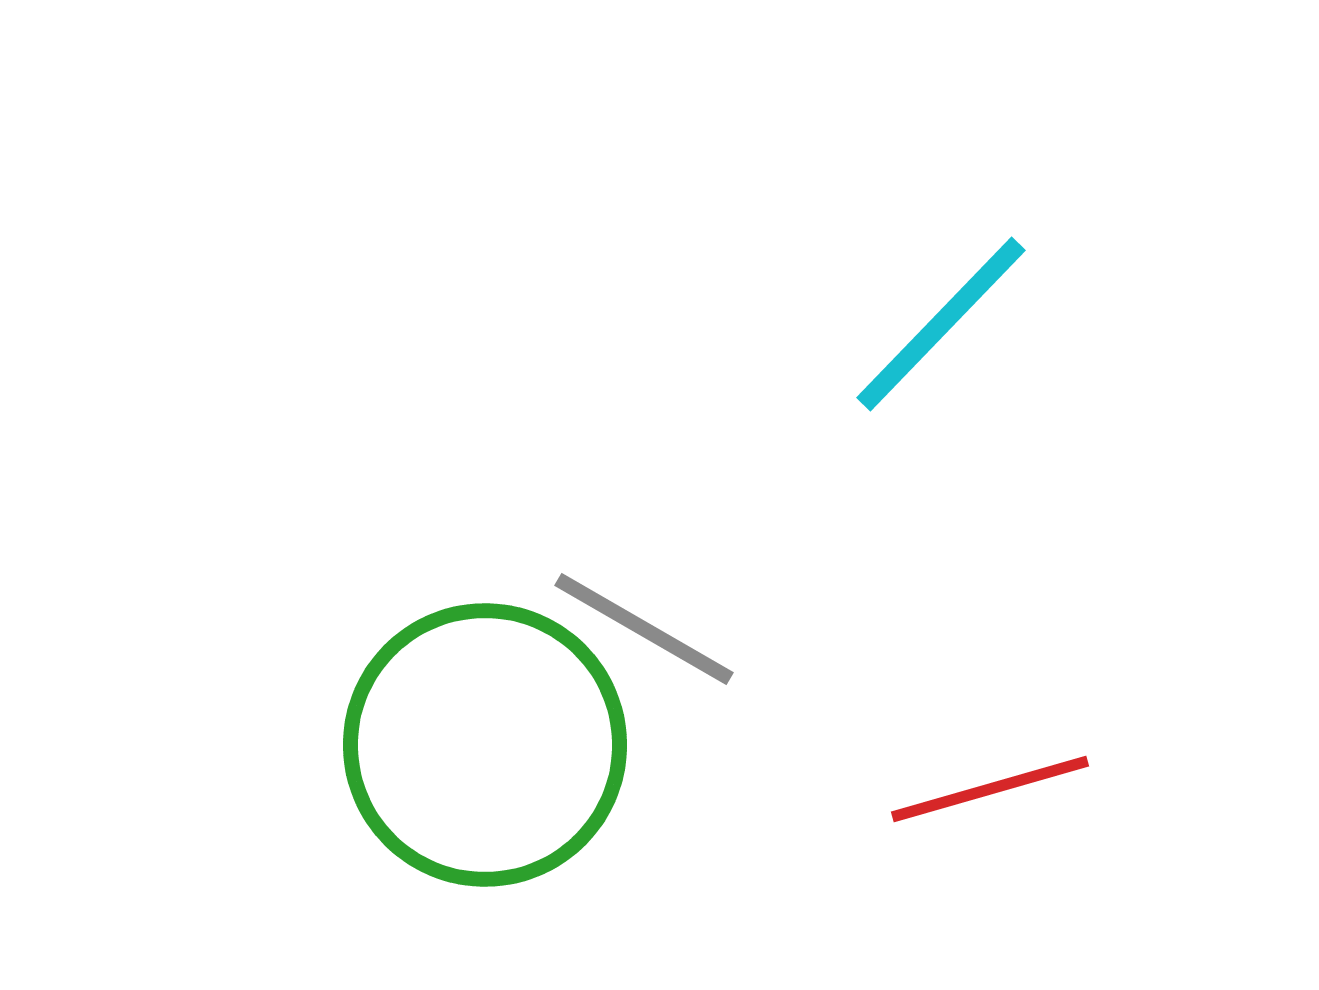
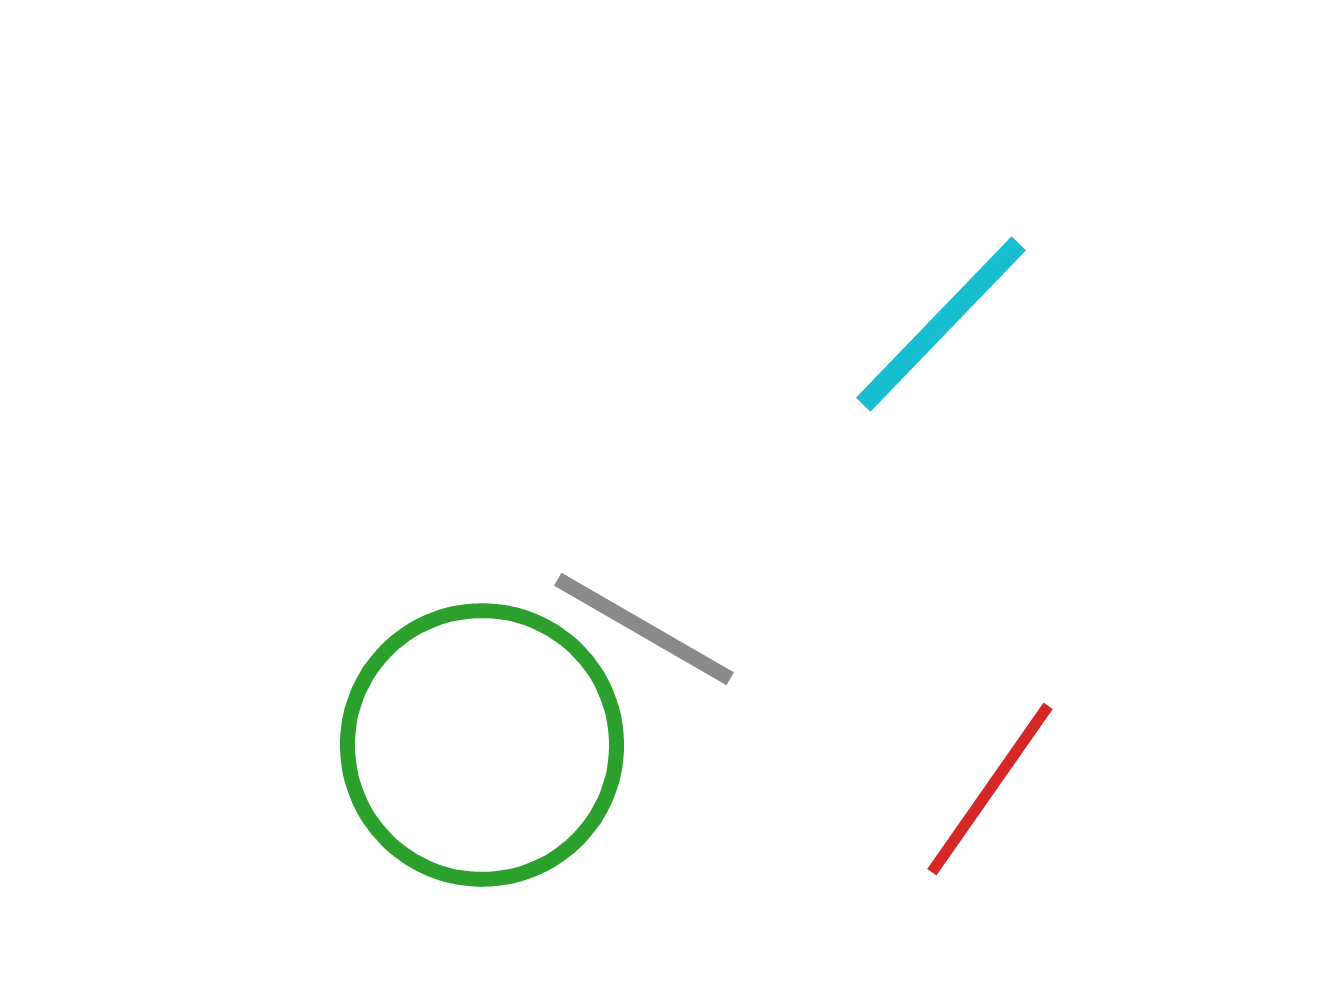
green circle: moved 3 px left
red line: rotated 39 degrees counterclockwise
